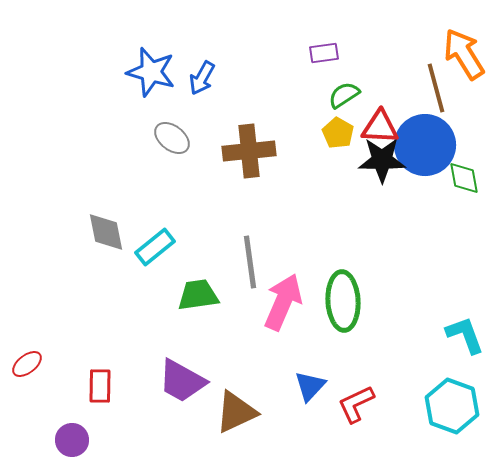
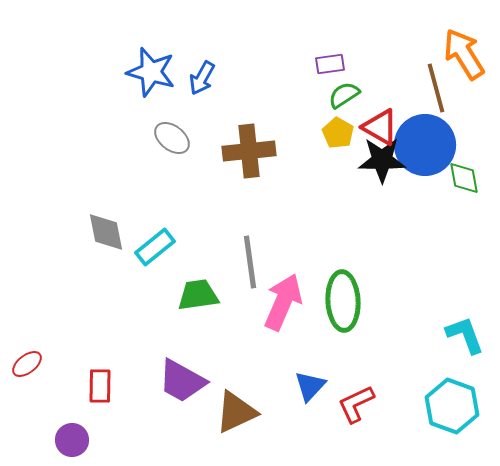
purple rectangle: moved 6 px right, 11 px down
red triangle: rotated 27 degrees clockwise
